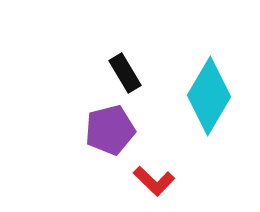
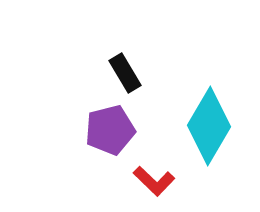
cyan diamond: moved 30 px down
